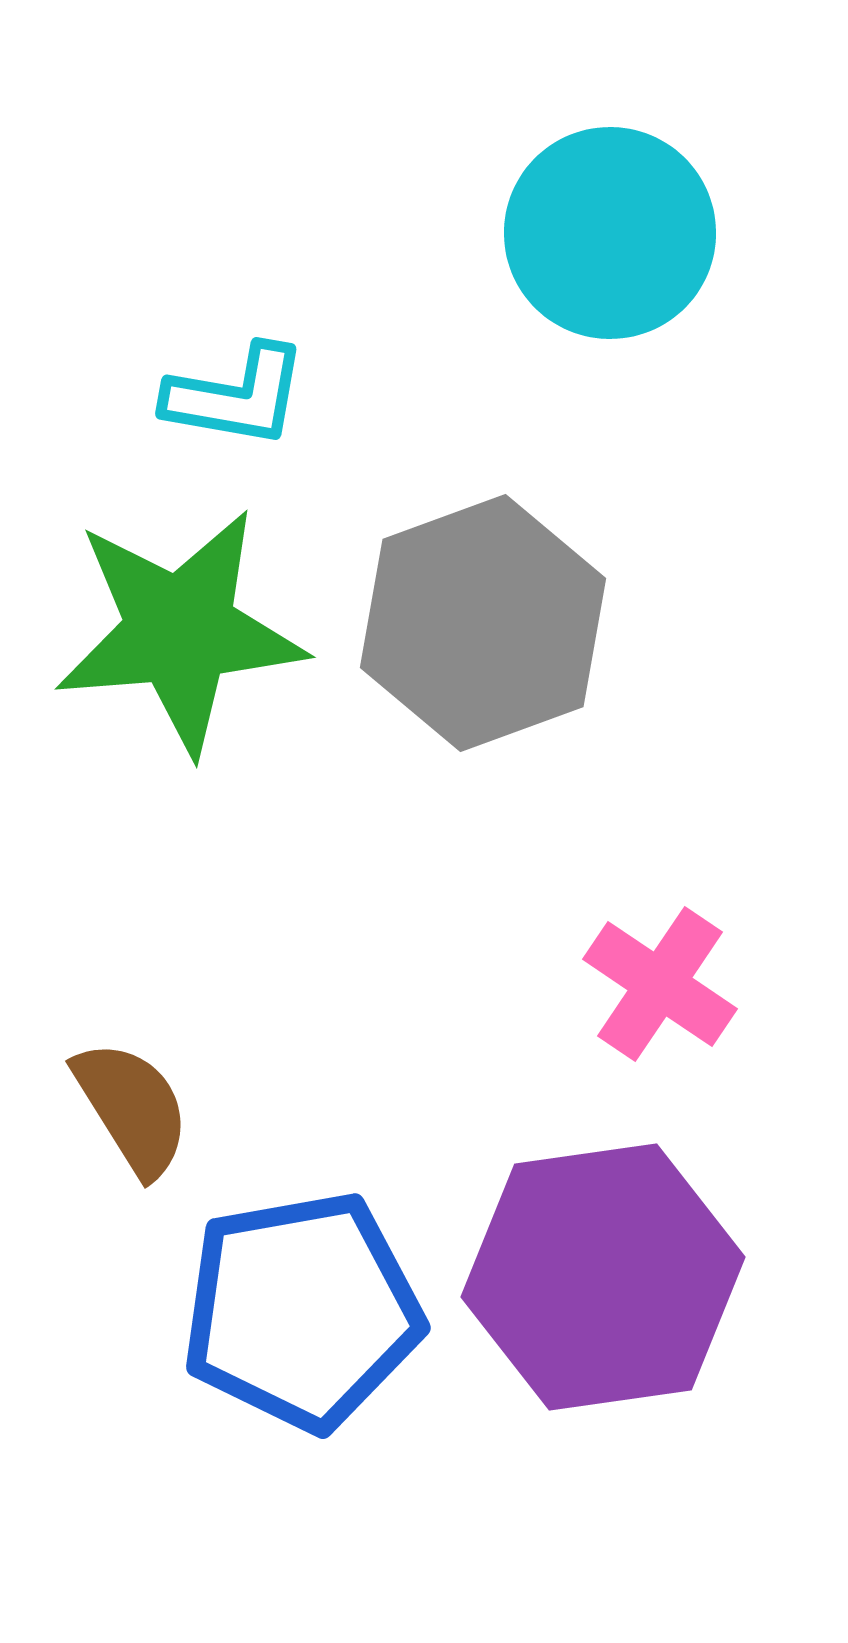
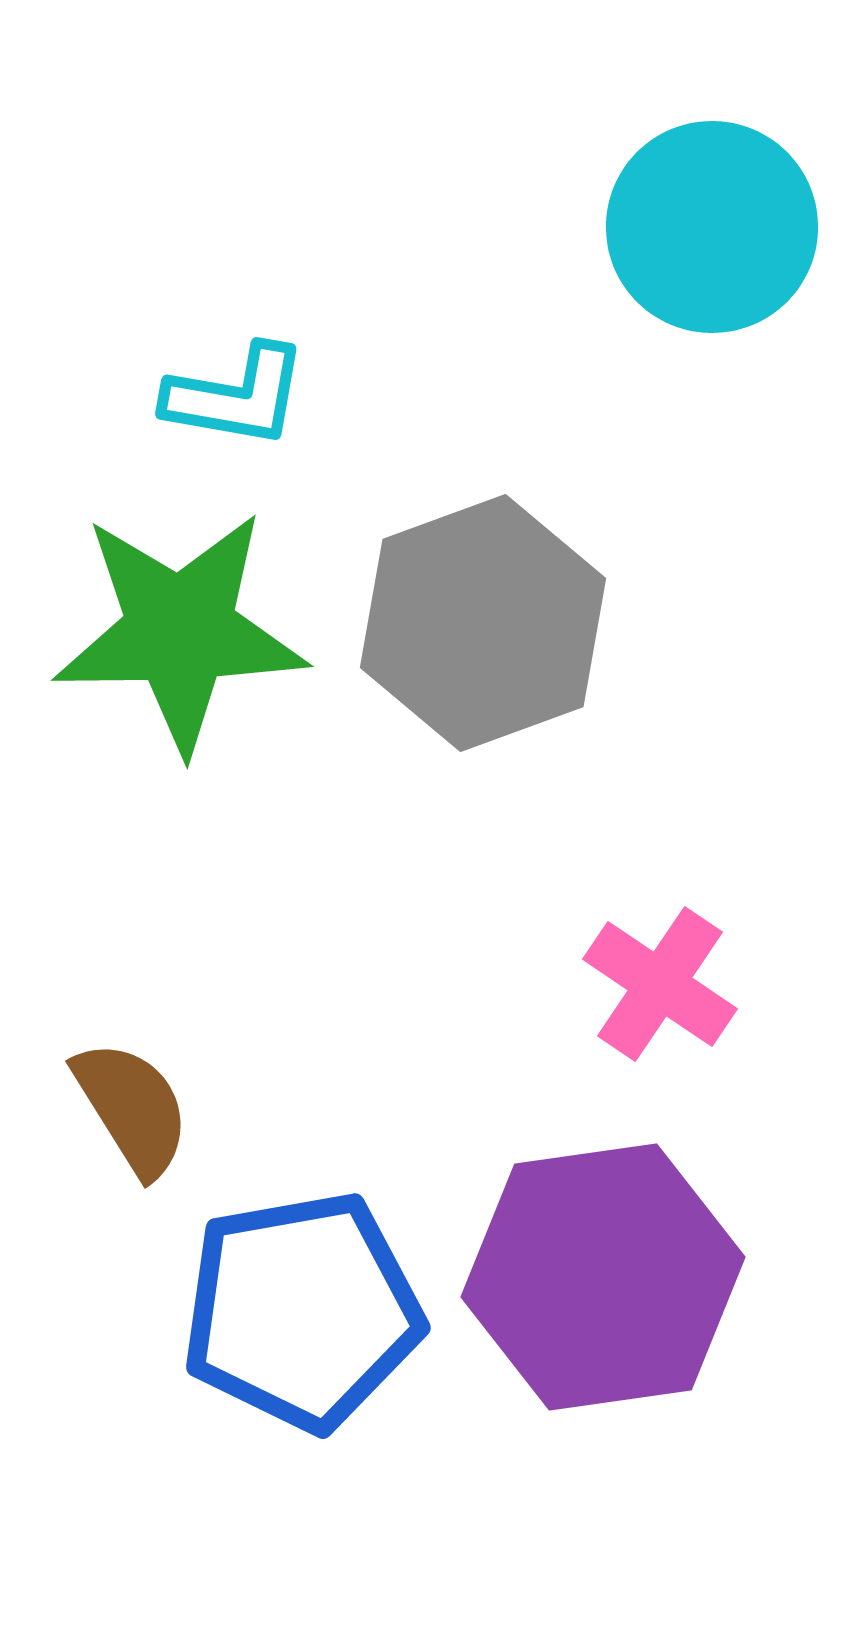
cyan circle: moved 102 px right, 6 px up
green star: rotated 4 degrees clockwise
